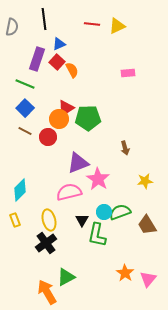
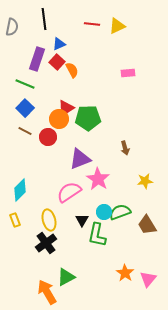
purple triangle: moved 2 px right, 4 px up
pink semicircle: rotated 20 degrees counterclockwise
